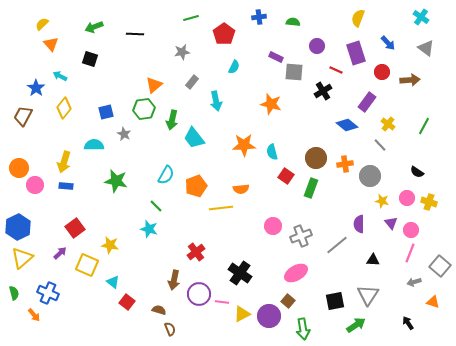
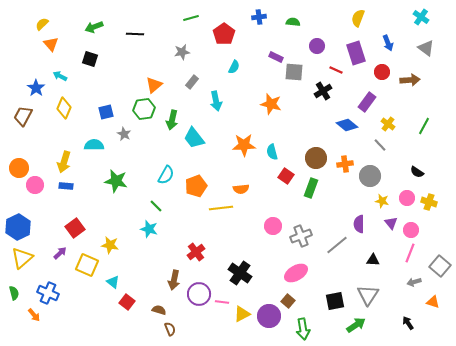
blue arrow at (388, 43): rotated 21 degrees clockwise
yellow diamond at (64, 108): rotated 15 degrees counterclockwise
